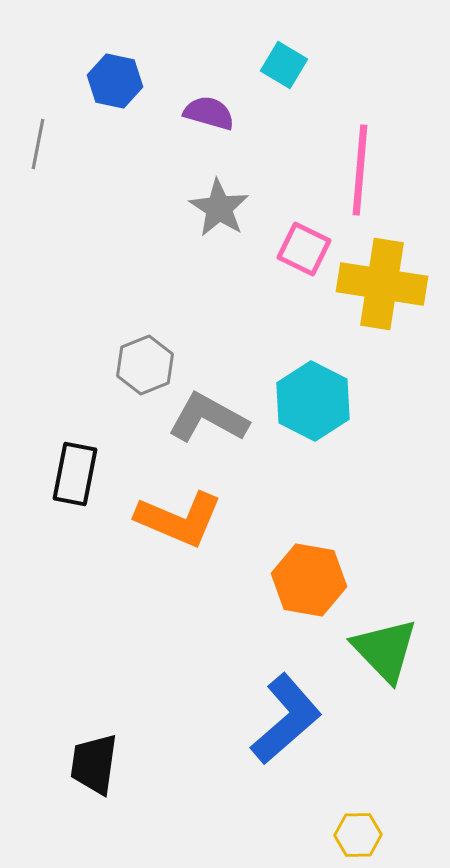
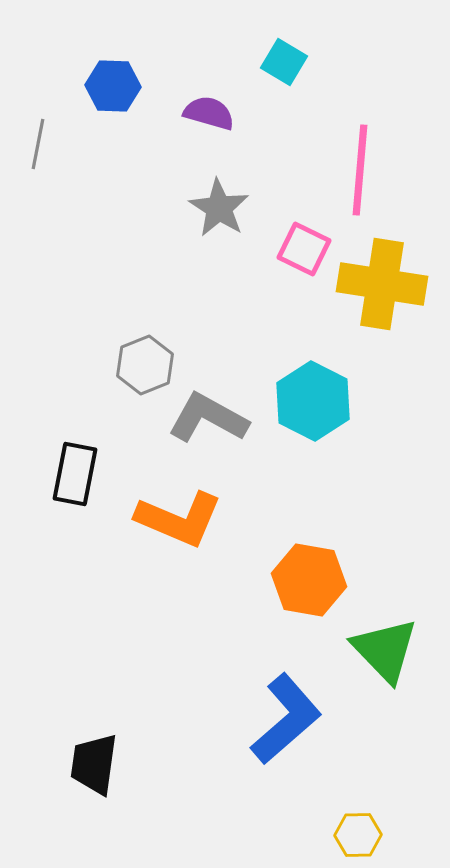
cyan square: moved 3 px up
blue hexagon: moved 2 px left, 5 px down; rotated 10 degrees counterclockwise
